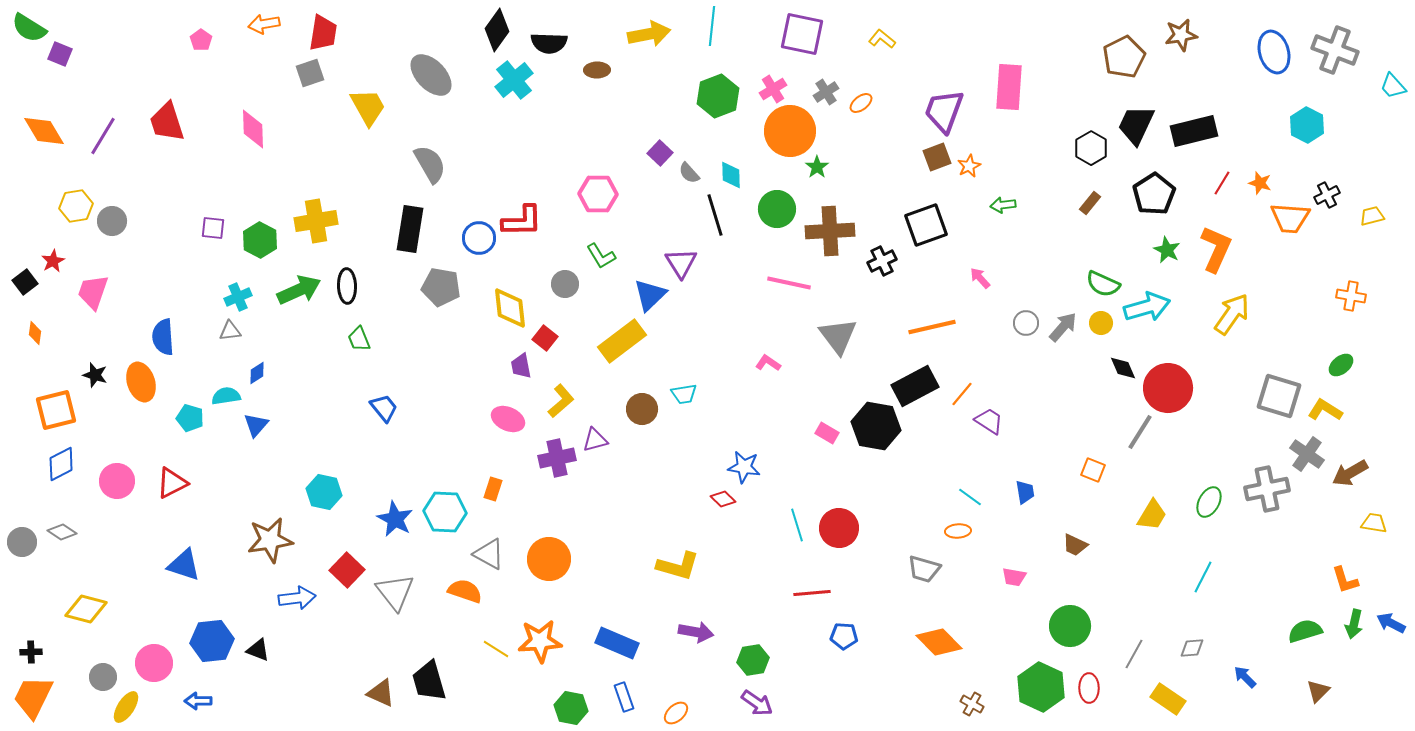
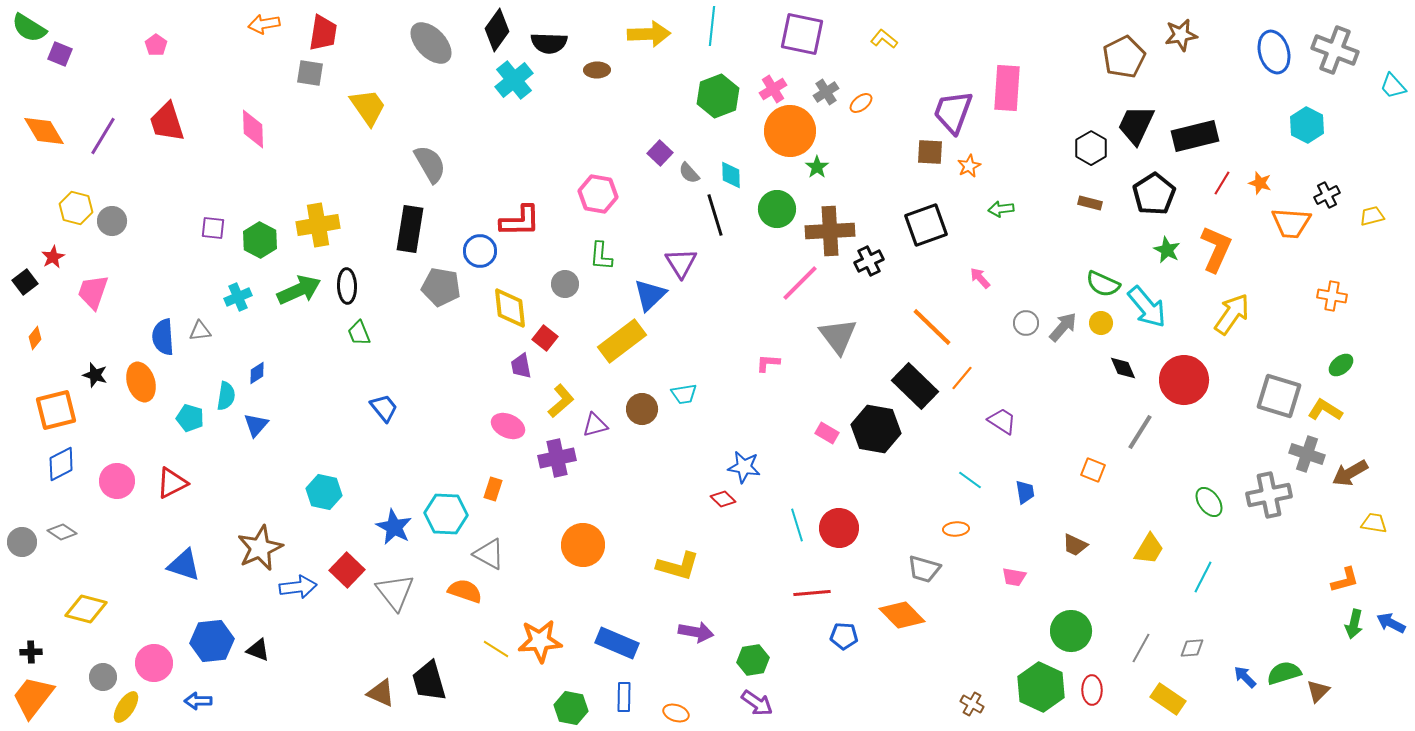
yellow arrow at (649, 34): rotated 9 degrees clockwise
yellow L-shape at (882, 39): moved 2 px right
pink pentagon at (201, 40): moved 45 px left, 5 px down
gray square at (310, 73): rotated 28 degrees clockwise
gray ellipse at (431, 75): moved 32 px up
pink rectangle at (1009, 87): moved 2 px left, 1 px down
yellow trapezoid at (368, 107): rotated 6 degrees counterclockwise
purple trapezoid at (944, 111): moved 9 px right, 1 px down
black rectangle at (1194, 131): moved 1 px right, 5 px down
brown square at (937, 157): moved 7 px left, 5 px up; rotated 24 degrees clockwise
pink hexagon at (598, 194): rotated 9 degrees clockwise
brown rectangle at (1090, 203): rotated 65 degrees clockwise
green arrow at (1003, 205): moved 2 px left, 4 px down
yellow hexagon at (76, 206): moved 2 px down; rotated 24 degrees clockwise
orange trapezoid at (1290, 218): moved 1 px right, 5 px down
yellow cross at (316, 221): moved 2 px right, 4 px down
red L-shape at (522, 221): moved 2 px left
blue circle at (479, 238): moved 1 px right, 13 px down
green L-shape at (601, 256): rotated 36 degrees clockwise
red star at (53, 261): moved 4 px up
black cross at (882, 261): moved 13 px left
pink line at (789, 283): moved 11 px right; rotated 57 degrees counterclockwise
orange cross at (1351, 296): moved 19 px left
cyan arrow at (1147, 307): rotated 66 degrees clockwise
orange line at (932, 327): rotated 57 degrees clockwise
gray triangle at (230, 331): moved 30 px left
orange diamond at (35, 333): moved 5 px down; rotated 30 degrees clockwise
green trapezoid at (359, 339): moved 6 px up
pink L-shape at (768, 363): rotated 30 degrees counterclockwise
black rectangle at (915, 386): rotated 72 degrees clockwise
red circle at (1168, 388): moved 16 px right, 8 px up
orange line at (962, 394): moved 16 px up
cyan semicircle at (226, 396): rotated 108 degrees clockwise
pink ellipse at (508, 419): moved 7 px down
purple trapezoid at (989, 421): moved 13 px right
black hexagon at (876, 426): moved 3 px down
purple triangle at (595, 440): moved 15 px up
gray cross at (1307, 454): rotated 16 degrees counterclockwise
gray cross at (1267, 489): moved 2 px right, 6 px down
cyan line at (970, 497): moved 17 px up
green ellipse at (1209, 502): rotated 64 degrees counterclockwise
cyan hexagon at (445, 512): moved 1 px right, 2 px down
yellow trapezoid at (1152, 515): moved 3 px left, 34 px down
blue star at (395, 519): moved 1 px left, 8 px down
orange ellipse at (958, 531): moved 2 px left, 2 px up
brown star at (270, 540): moved 10 px left, 8 px down; rotated 15 degrees counterclockwise
orange circle at (549, 559): moved 34 px right, 14 px up
orange L-shape at (1345, 580): rotated 88 degrees counterclockwise
blue arrow at (297, 598): moved 1 px right, 11 px up
green circle at (1070, 626): moved 1 px right, 5 px down
green semicircle at (1305, 631): moved 21 px left, 42 px down
orange diamond at (939, 642): moved 37 px left, 27 px up
gray line at (1134, 654): moved 7 px right, 6 px up
red ellipse at (1089, 688): moved 3 px right, 2 px down
orange trapezoid at (33, 697): rotated 12 degrees clockwise
blue rectangle at (624, 697): rotated 20 degrees clockwise
orange ellipse at (676, 713): rotated 60 degrees clockwise
